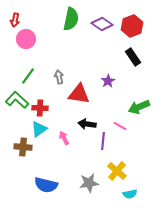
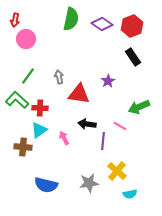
cyan triangle: moved 1 px down
